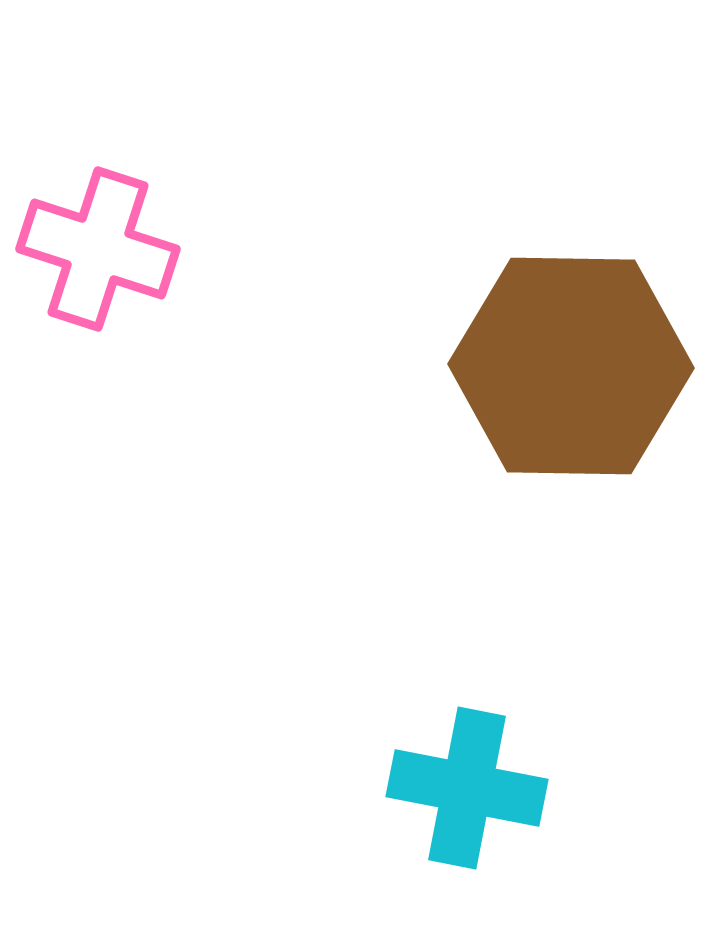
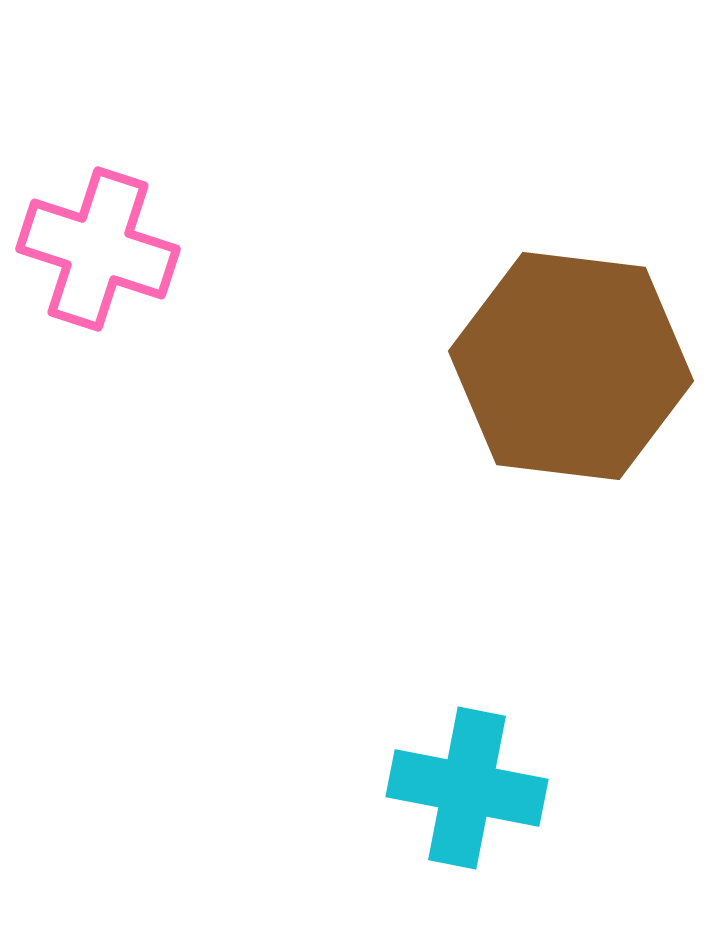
brown hexagon: rotated 6 degrees clockwise
